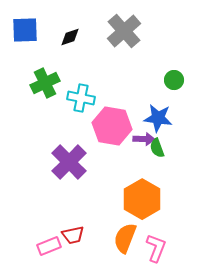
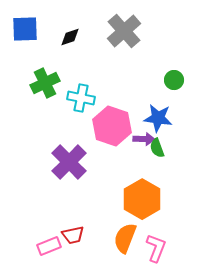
blue square: moved 1 px up
pink hexagon: rotated 9 degrees clockwise
